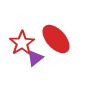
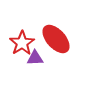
purple triangle: rotated 36 degrees clockwise
